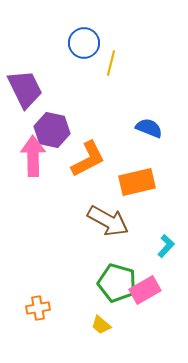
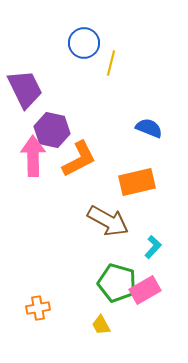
orange L-shape: moved 9 px left
cyan L-shape: moved 13 px left, 1 px down
yellow trapezoid: rotated 20 degrees clockwise
